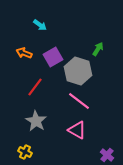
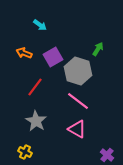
pink line: moved 1 px left
pink triangle: moved 1 px up
